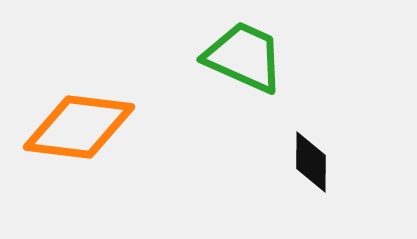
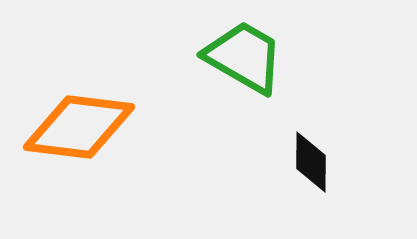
green trapezoid: rotated 6 degrees clockwise
